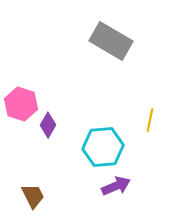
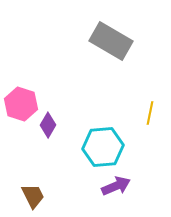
yellow line: moved 7 px up
